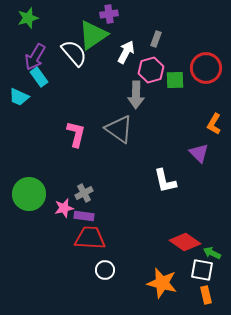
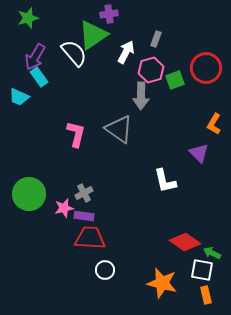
green square: rotated 18 degrees counterclockwise
gray arrow: moved 5 px right, 1 px down
